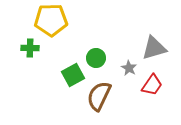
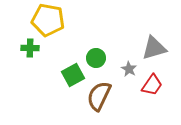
yellow pentagon: moved 3 px left; rotated 12 degrees clockwise
gray star: moved 1 px down
